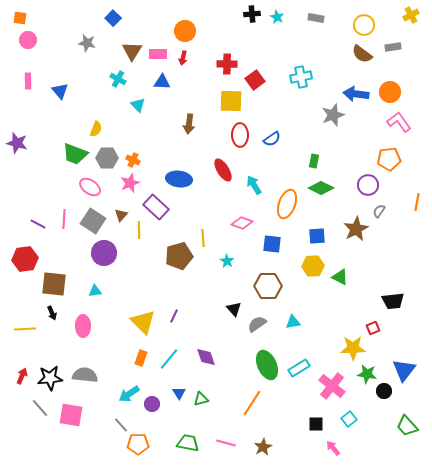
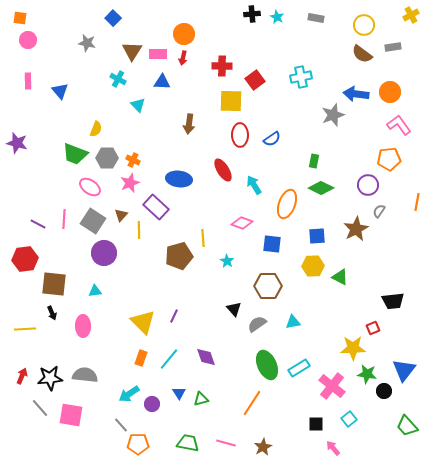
orange circle at (185, 31): moved 1 px left, 3 px down
red cross at (227, 64): moved 5 px left, 2 px down
pink L-shape at (399, 122): moved 3 px down
